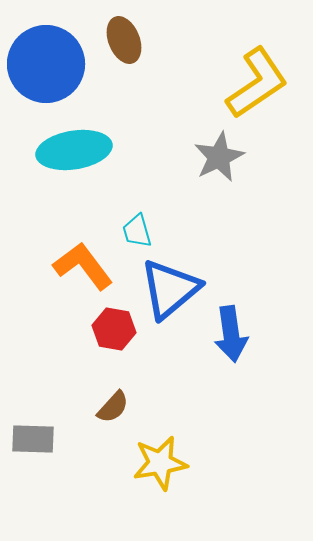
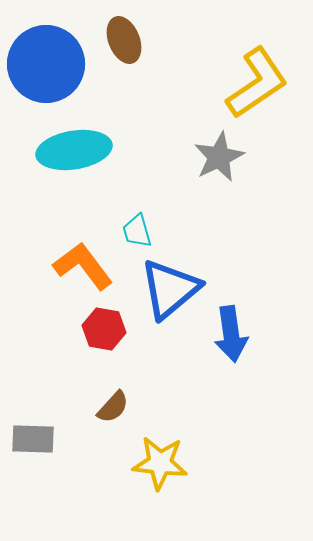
red hexagon: moved 10 px left
yellow star: rotated 16 degrees clockwise
